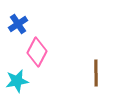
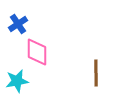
pink diamond: rotated 28 degrees counterclockwise
